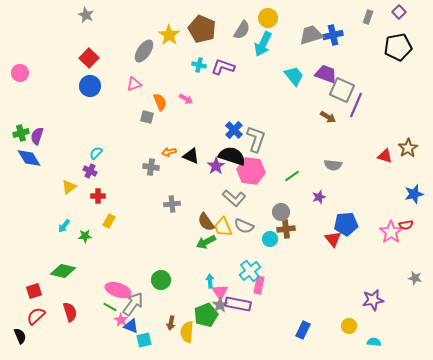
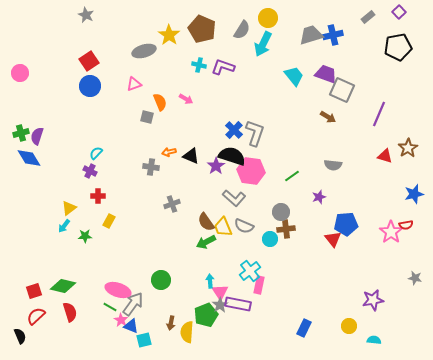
gray rectangle at (368, 17): rotated 32 degrees clockwise
gray ellipse at (144, 51): rotated 40 degrees clockwise
red square at (89, 58): moved 3 px down; rotated 12 degrees clockwise
purple line at (356, 105): moved 23 px right, 9 px down
gray L-shape at (256, 139): moved 1 px left, 6 px up
yellow triangle at (69, 187): moved 21 px down
gray cross at (172, 204): rotated 14 degrees counterclockwise
green diamond at (63, 271): moved 15 px down
blue rectangle at (303, 330): moved 1 px right, 2 px up
cyan semicircle at (374, 342): moved 2 px up
